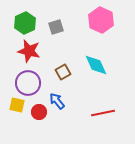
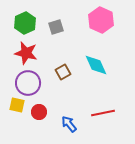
red star: moved 3 px left, 2 px down
blue arrow: moved 12 px right, 23 px down
